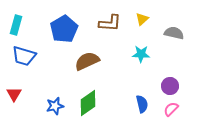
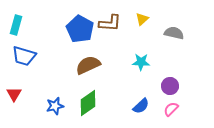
blue pentagon: moved 16 px right; rotated 12 degrees counterclockwise
cyan star: moved 8 px down
brown semicircle: moved 1 px right, 4 px down
blue semicircle: moved 1 px left, 2 px down; rotated 60 degrees clockwise
